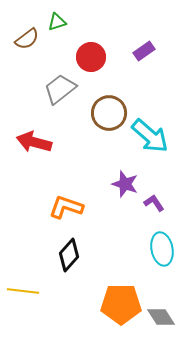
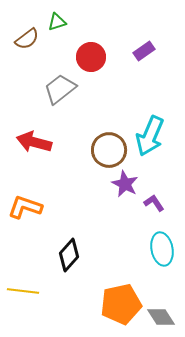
brown circle: moved 37 px down
cyan arrow: rotated 72 degrees clockwise
purple star: rotated 8 degrees clockwise
orange L-shape: moved 41 px left
orange pentagon: rotated 12 degrees counterclockwise
